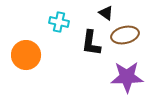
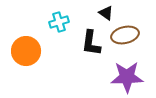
cyan cross: rotated 30 degrees counterclockwise
orange circle: moved 4 px up
